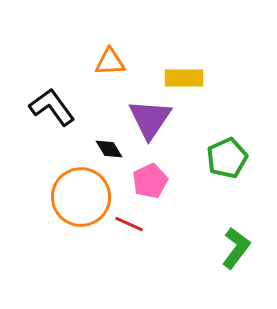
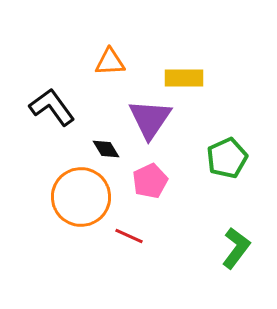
black diamond: moved 3 px left
red line: moved 12 px down
